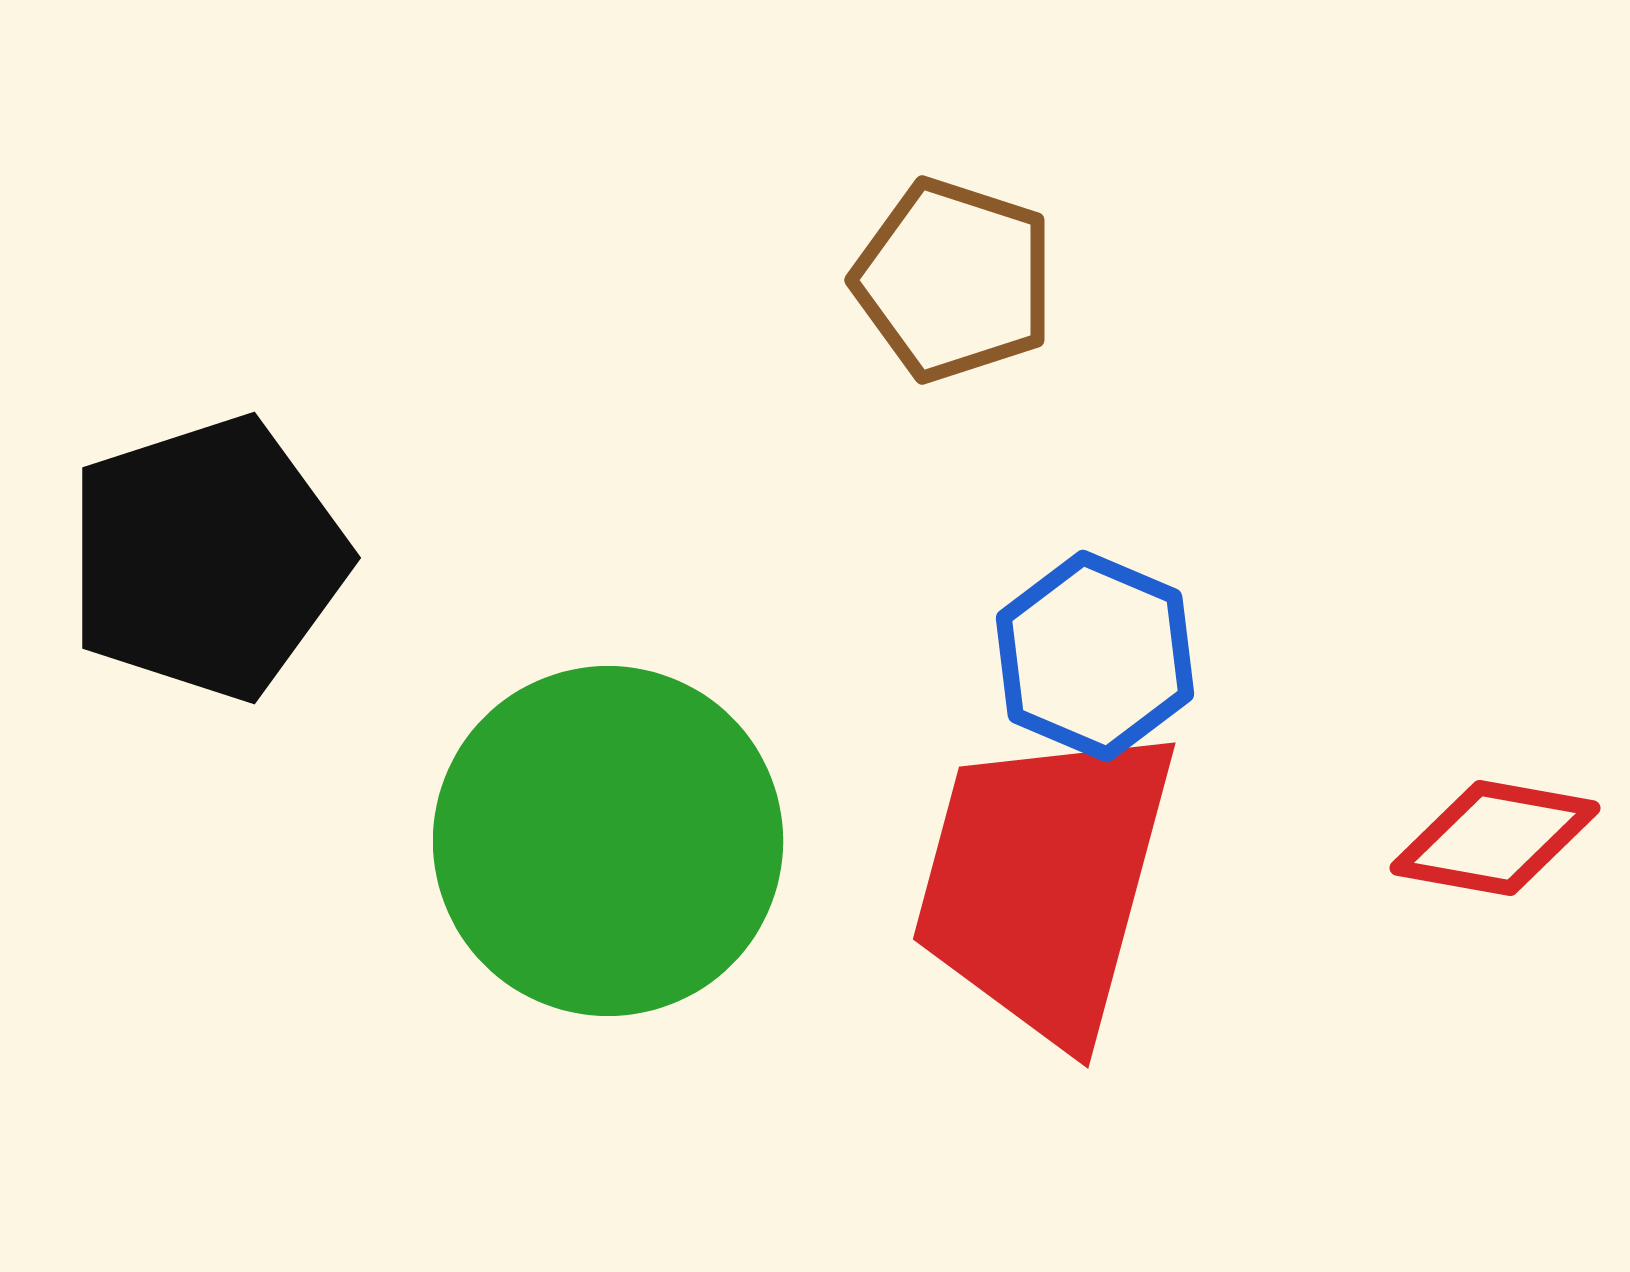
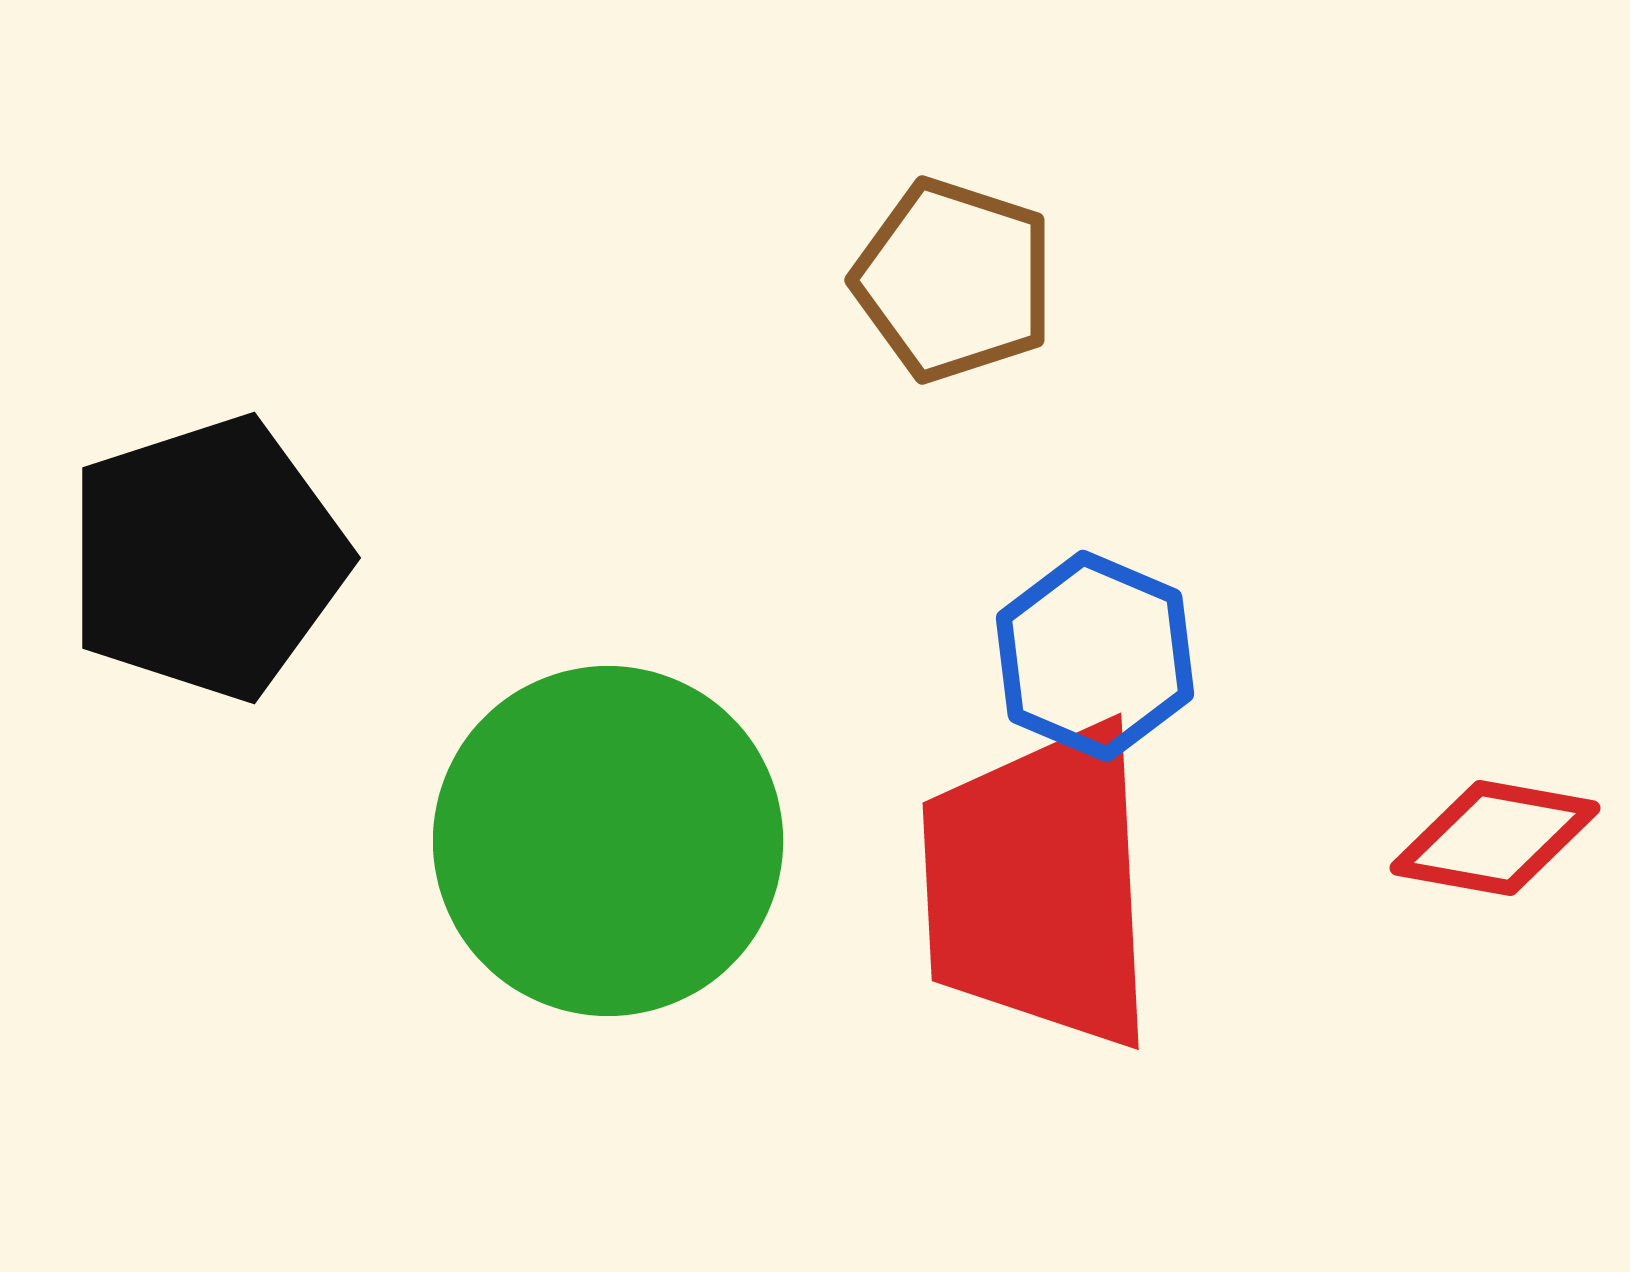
red trapezoid: moved 5 px left, 4 px down; rotated 18 degrees counterclockwise
